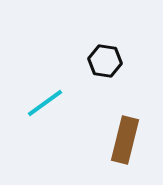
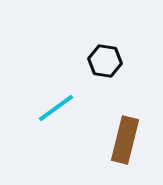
cyan line: moved 11 px right, 5 px down
